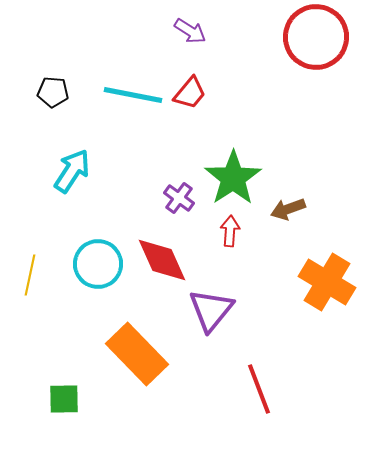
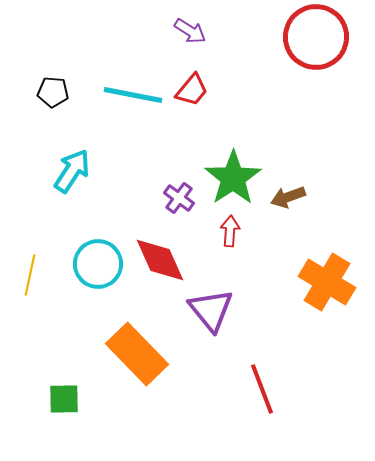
red trapezoid: moved 2 px right, 3 px up
brown arrow: moved 12 px up
red diamond: moved 2 px left
purple triangle: rotated 18 degrees counterclockwise
red line: moved 3 px right
